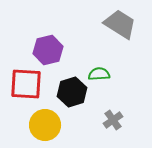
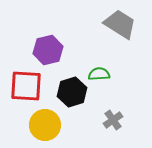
red square: moved 2 px down
